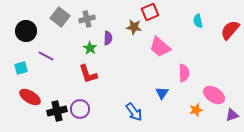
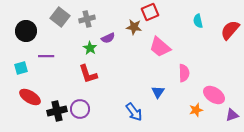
purple semicircle: rotated 64 degrees clockwise
purple line: rotated 28 degrees counterclockwise
blue triangle: moved 4 px left, 1 px up
